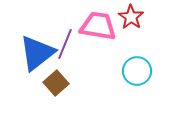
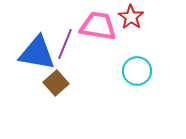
blue triangle: rotated 48 degrees clockwise
